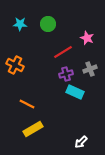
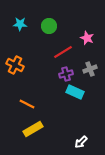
green circle: moved 1 px right, 2 px down
